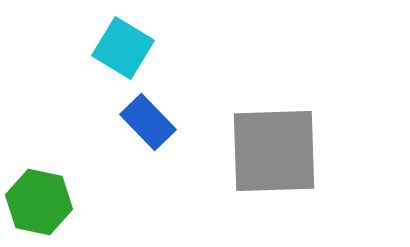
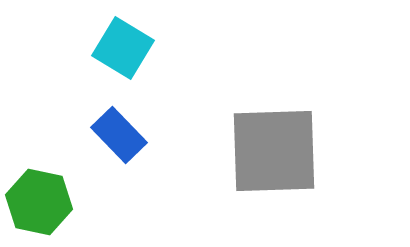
blue rectangle: moved 29 px left, 13 px down
